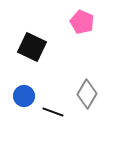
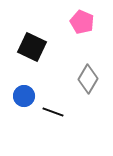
gray diamond: moved 1 px right, 15 px up
